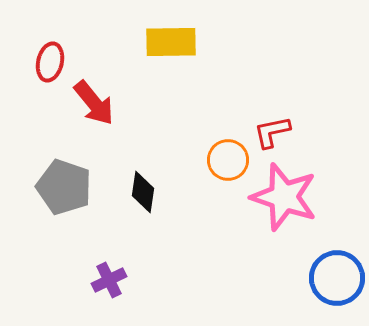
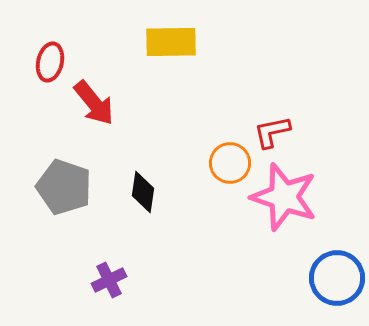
orange circle: moved 2 px right, 3 px down
